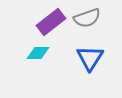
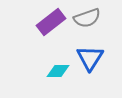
cyan diamond: moved 20 px right, 18 px down
